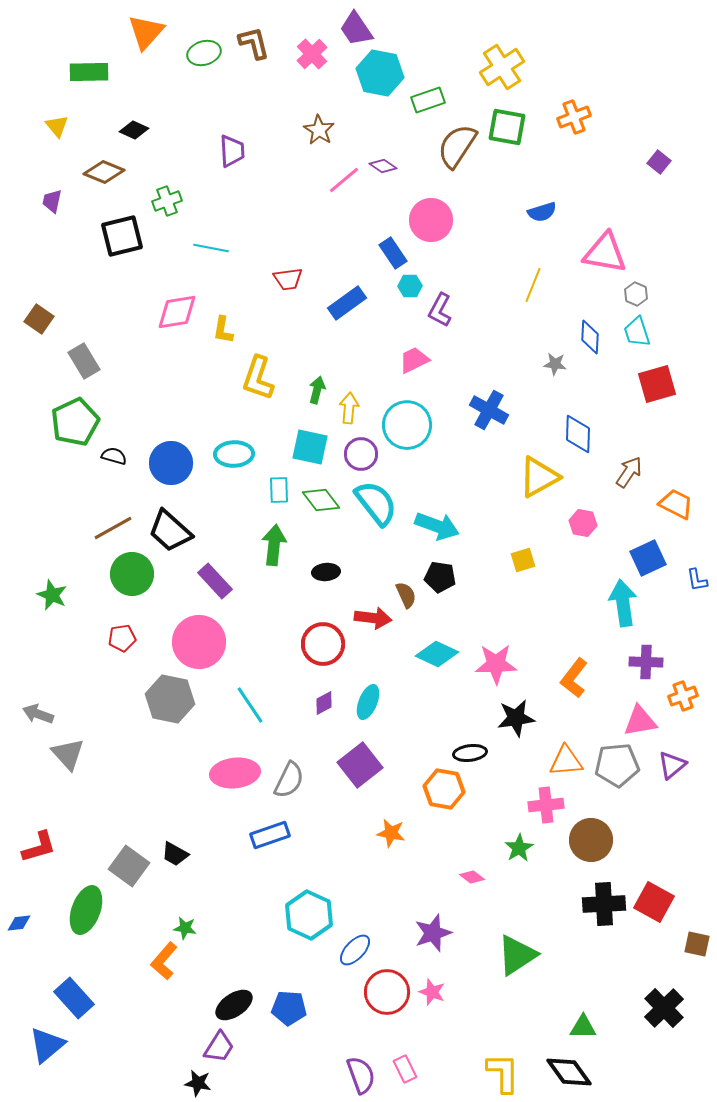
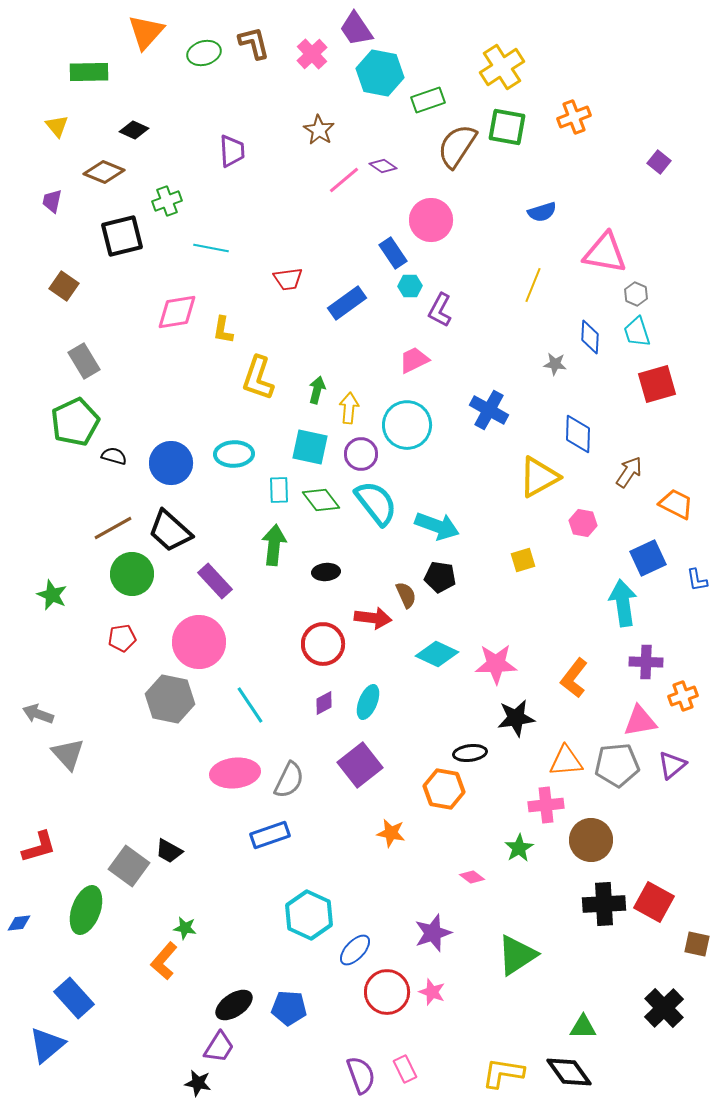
brown square at (39, 319): moved 25 px right, 33 px up
black trapezoid at (175, 854): moved 6 px left, 3 px up
yellow L-shape at (503, 1073): rotated 81 degrees counterclockwise
